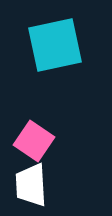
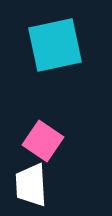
pink square: moved 9 px right
